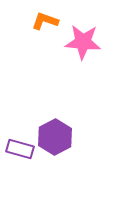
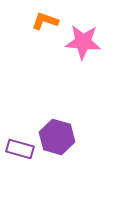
purple hexagon: moved 2 px right; rotated 16 degrees counterclockwise
